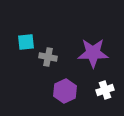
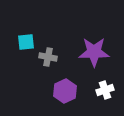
purple star: moved 1 px right, 1 px up
